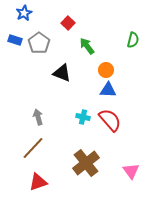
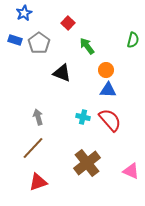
brown cross: moved 1 px right
pink triangle: rotated 30 degrees counterclockwise
